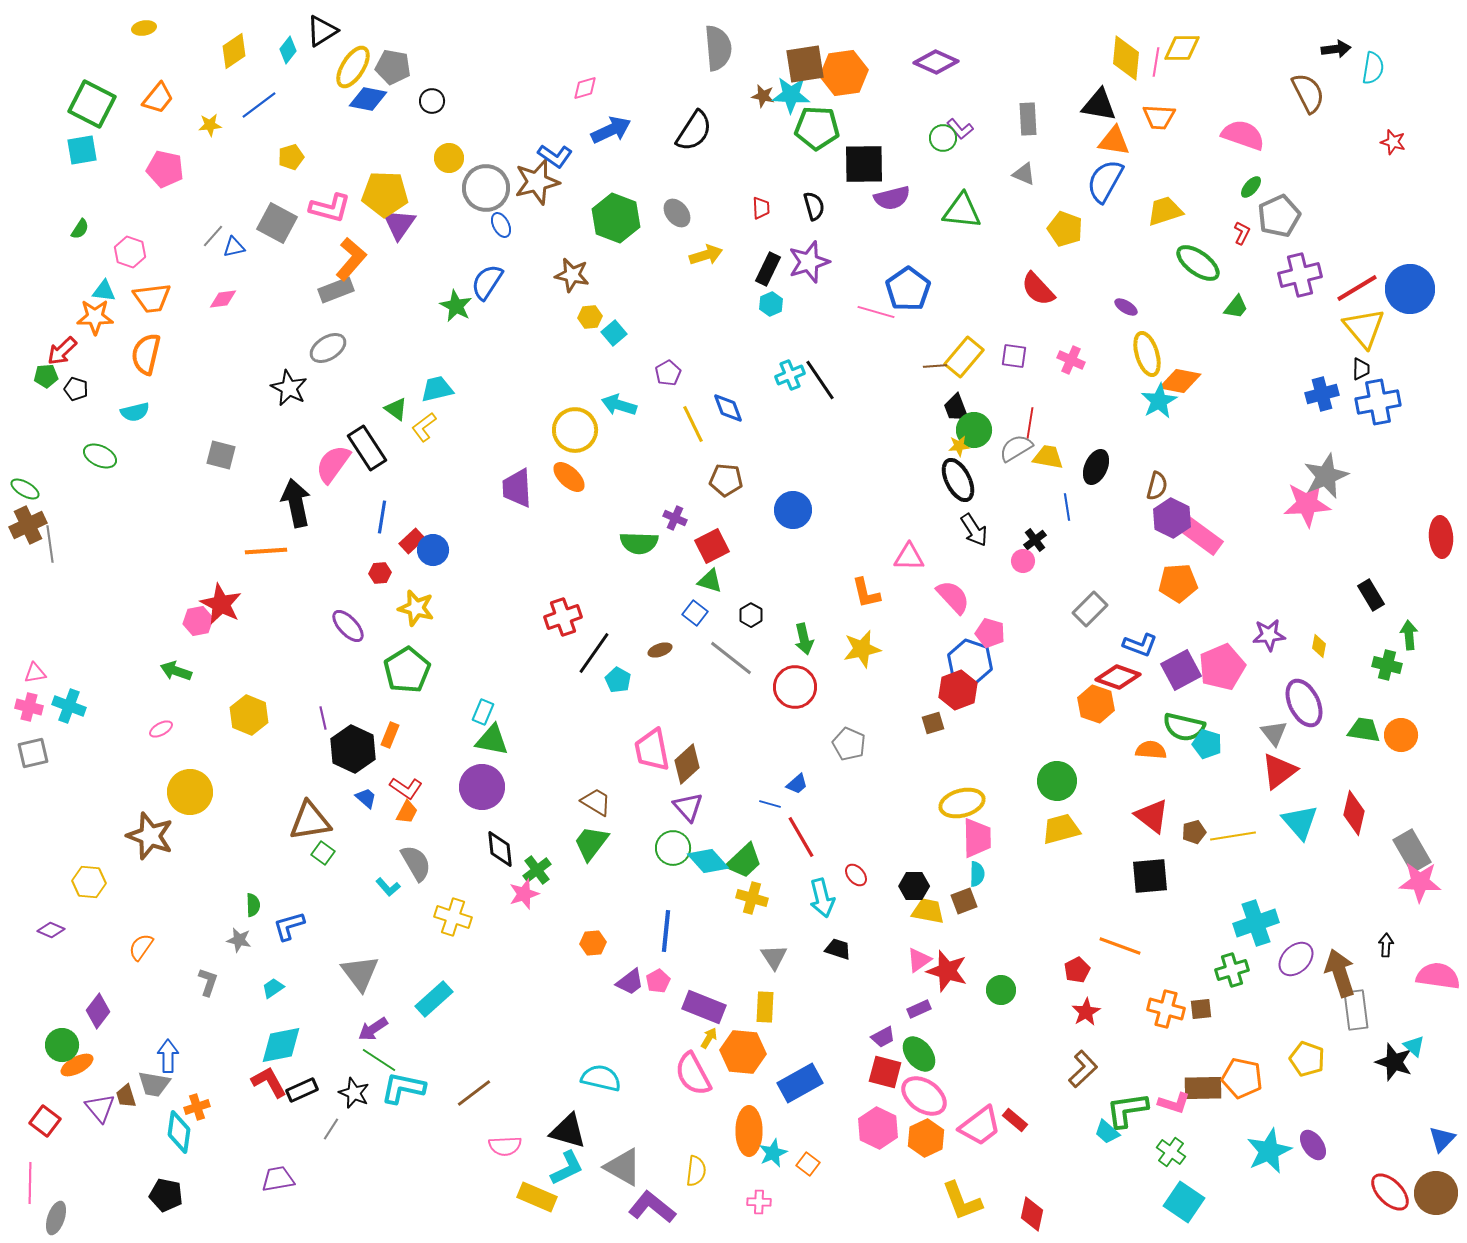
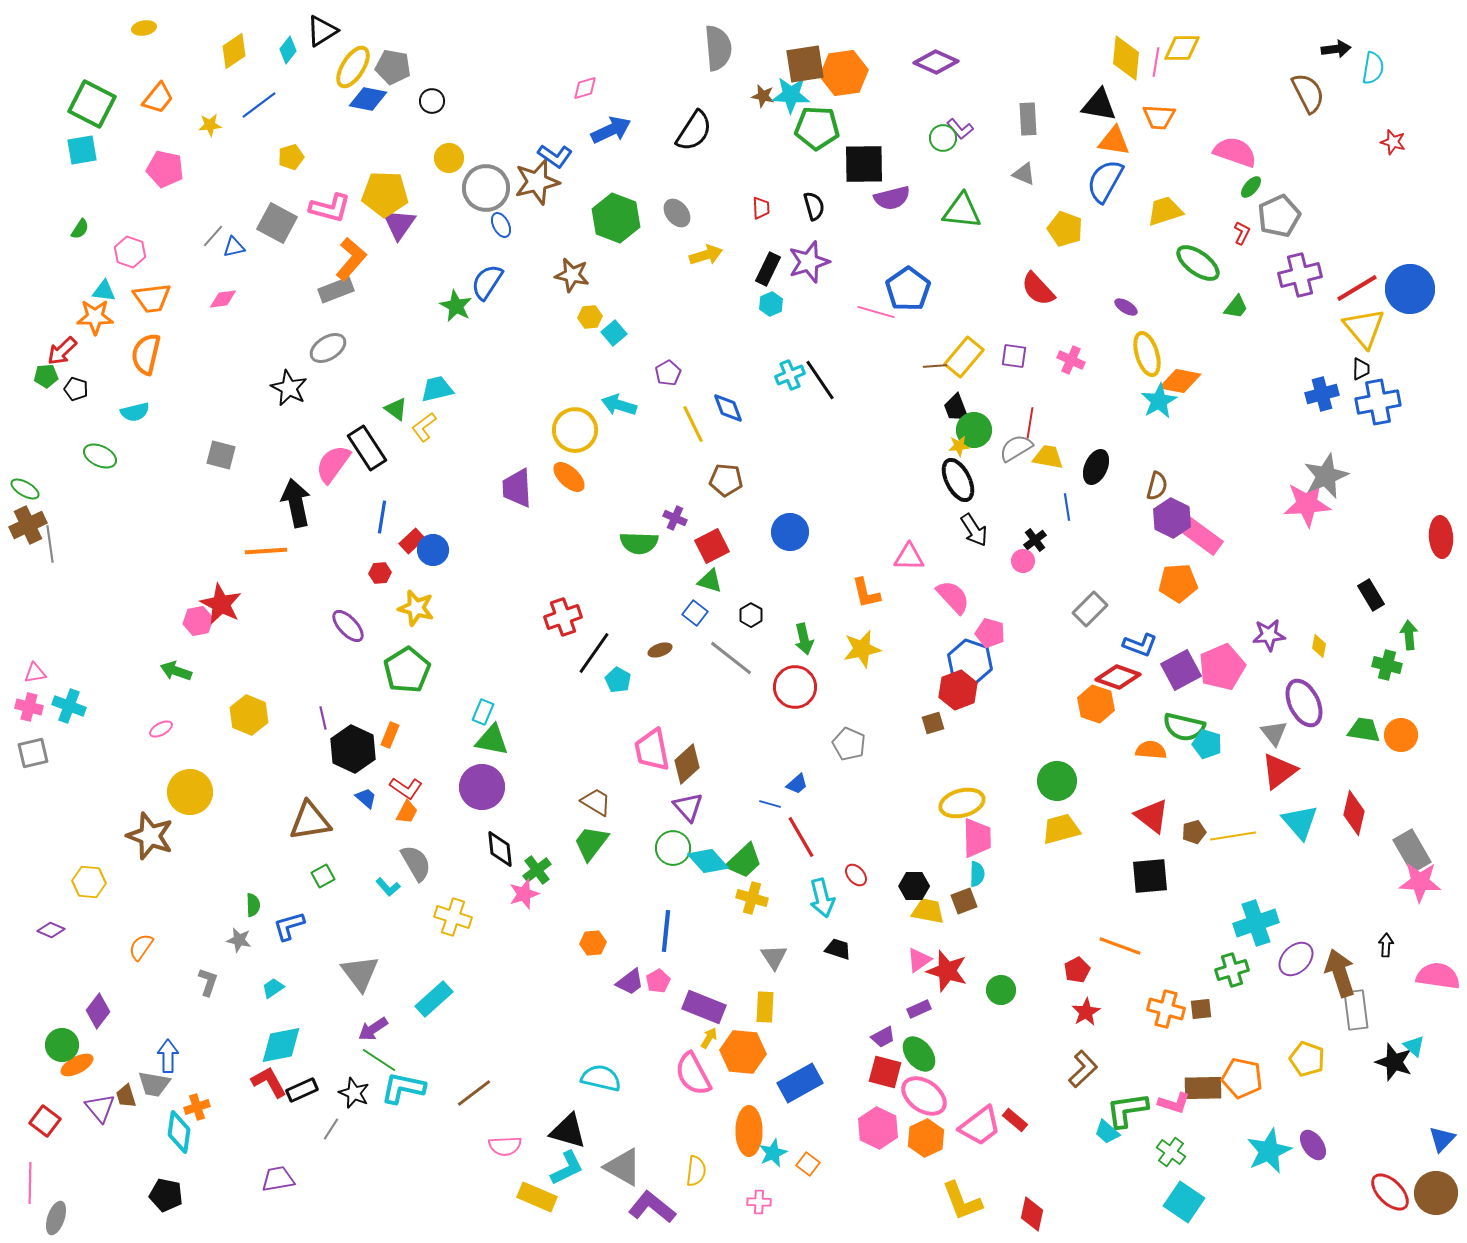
pink semicircle at (1243, 135): moved 8 px left, 17 px down
blue circle at (793, 510): moved 3 px left, 22 px down
green square at (323, 853): moved 23 px down; rotated 25 degrees clockwise
